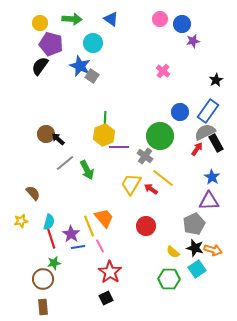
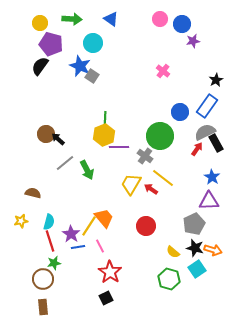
blue rectangle at (208, 111): moved 1 px left, 5 px up
brown semicircle at (33, 193): rotated 35 degrees counterclockwise
yellow line at (89, 226): rotated 55 degrees clockwise
red line at (51, 238): moved 1 px left, 3 px down
green hexagon at (169, 279): rotated 15 degrees clockwise
